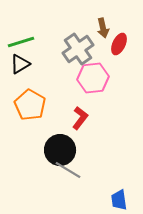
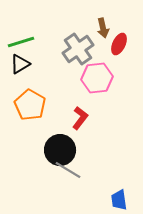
pink hexagon: moved 4 px right
